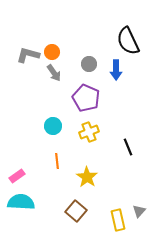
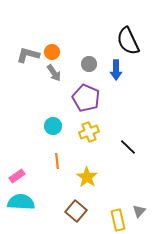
black line: rotated 24 degrees counterclockwise
